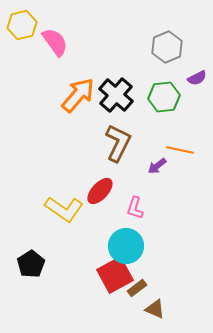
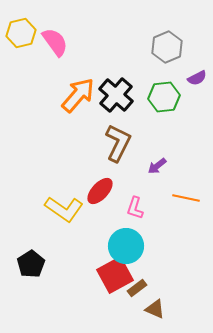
yellow hexagon: moved 1 px left, 8 px down
orange line: moved 6 px right, 48 px down
